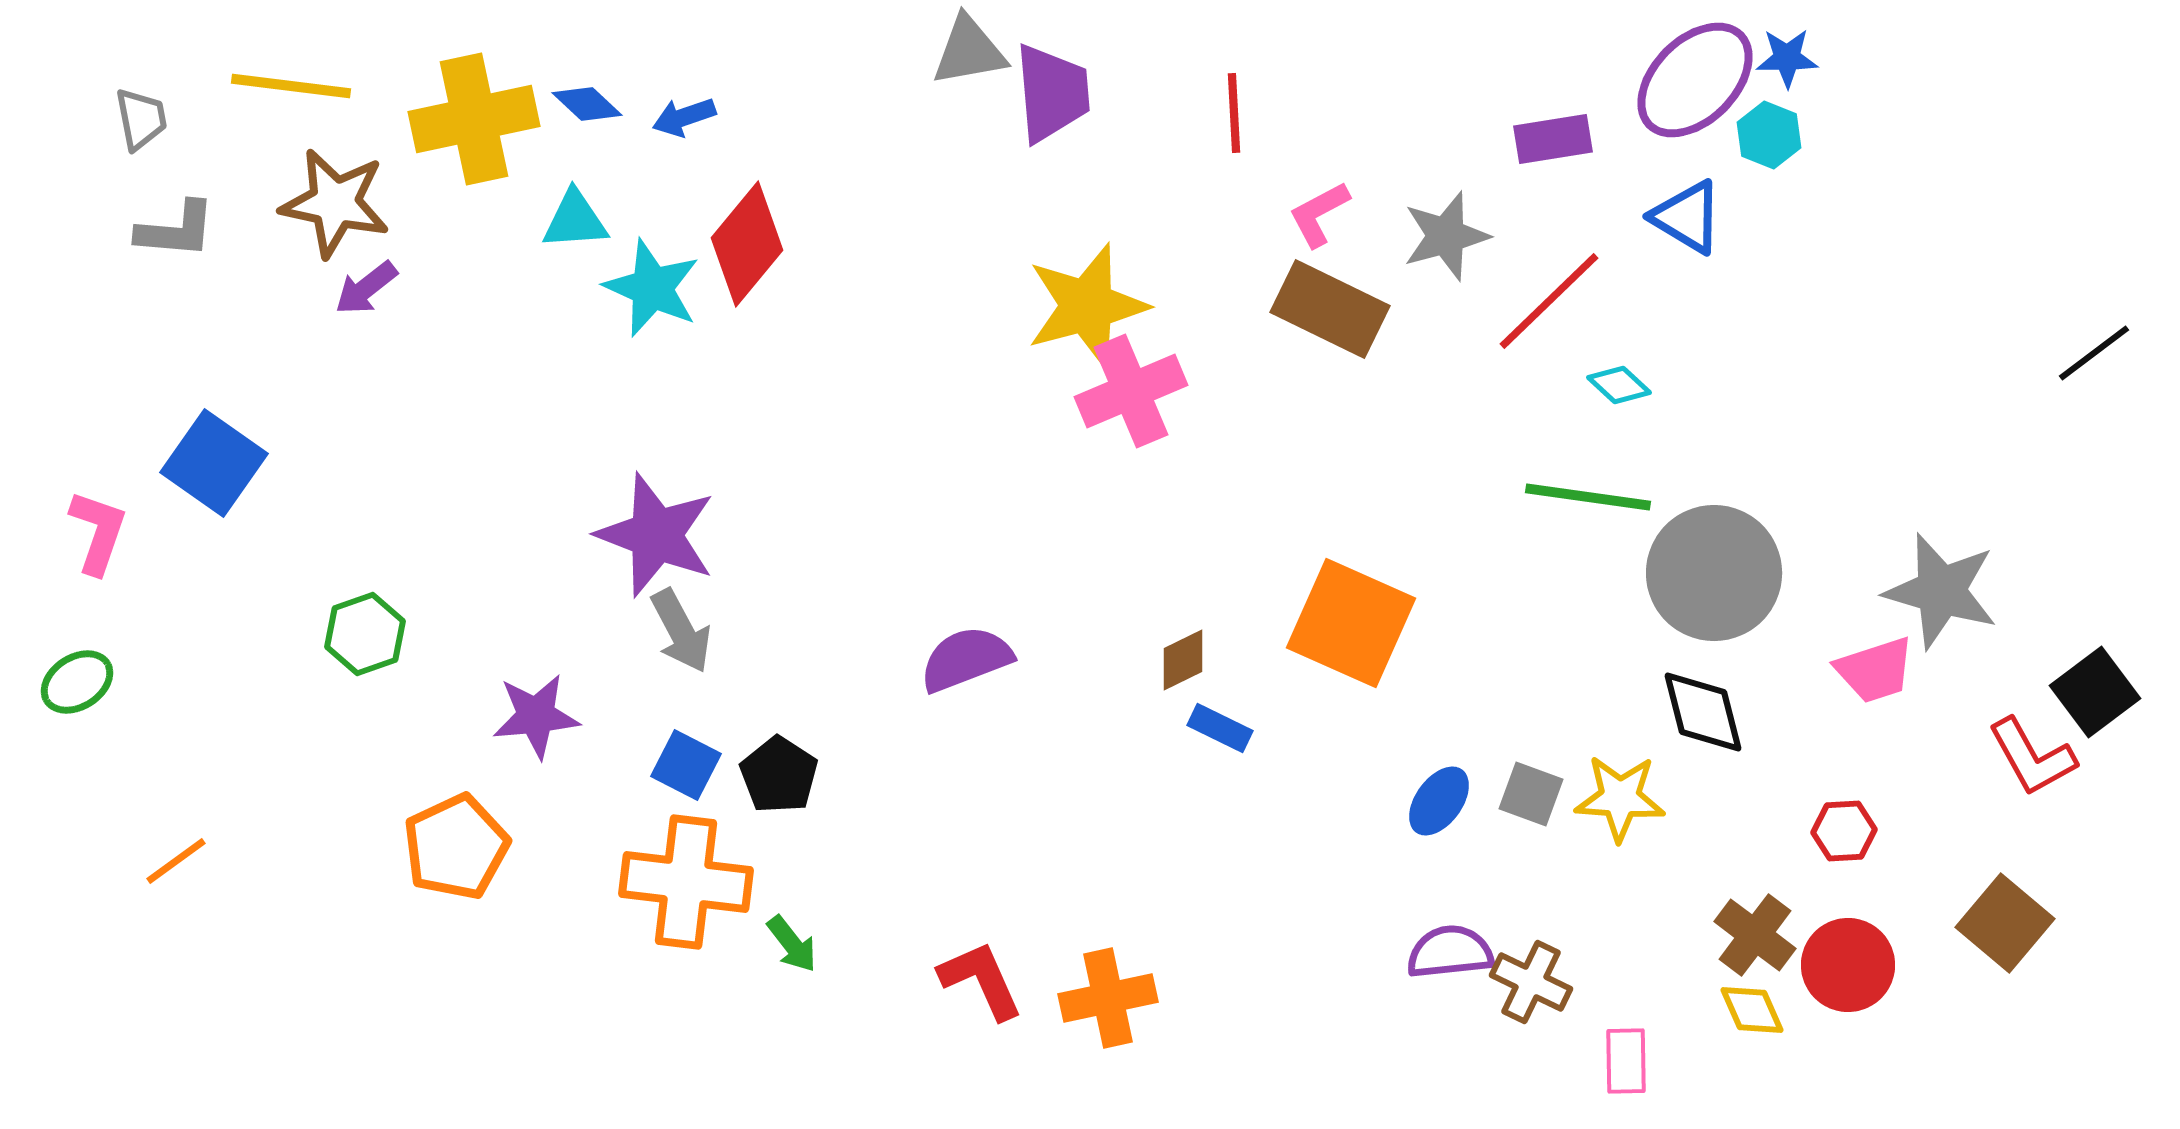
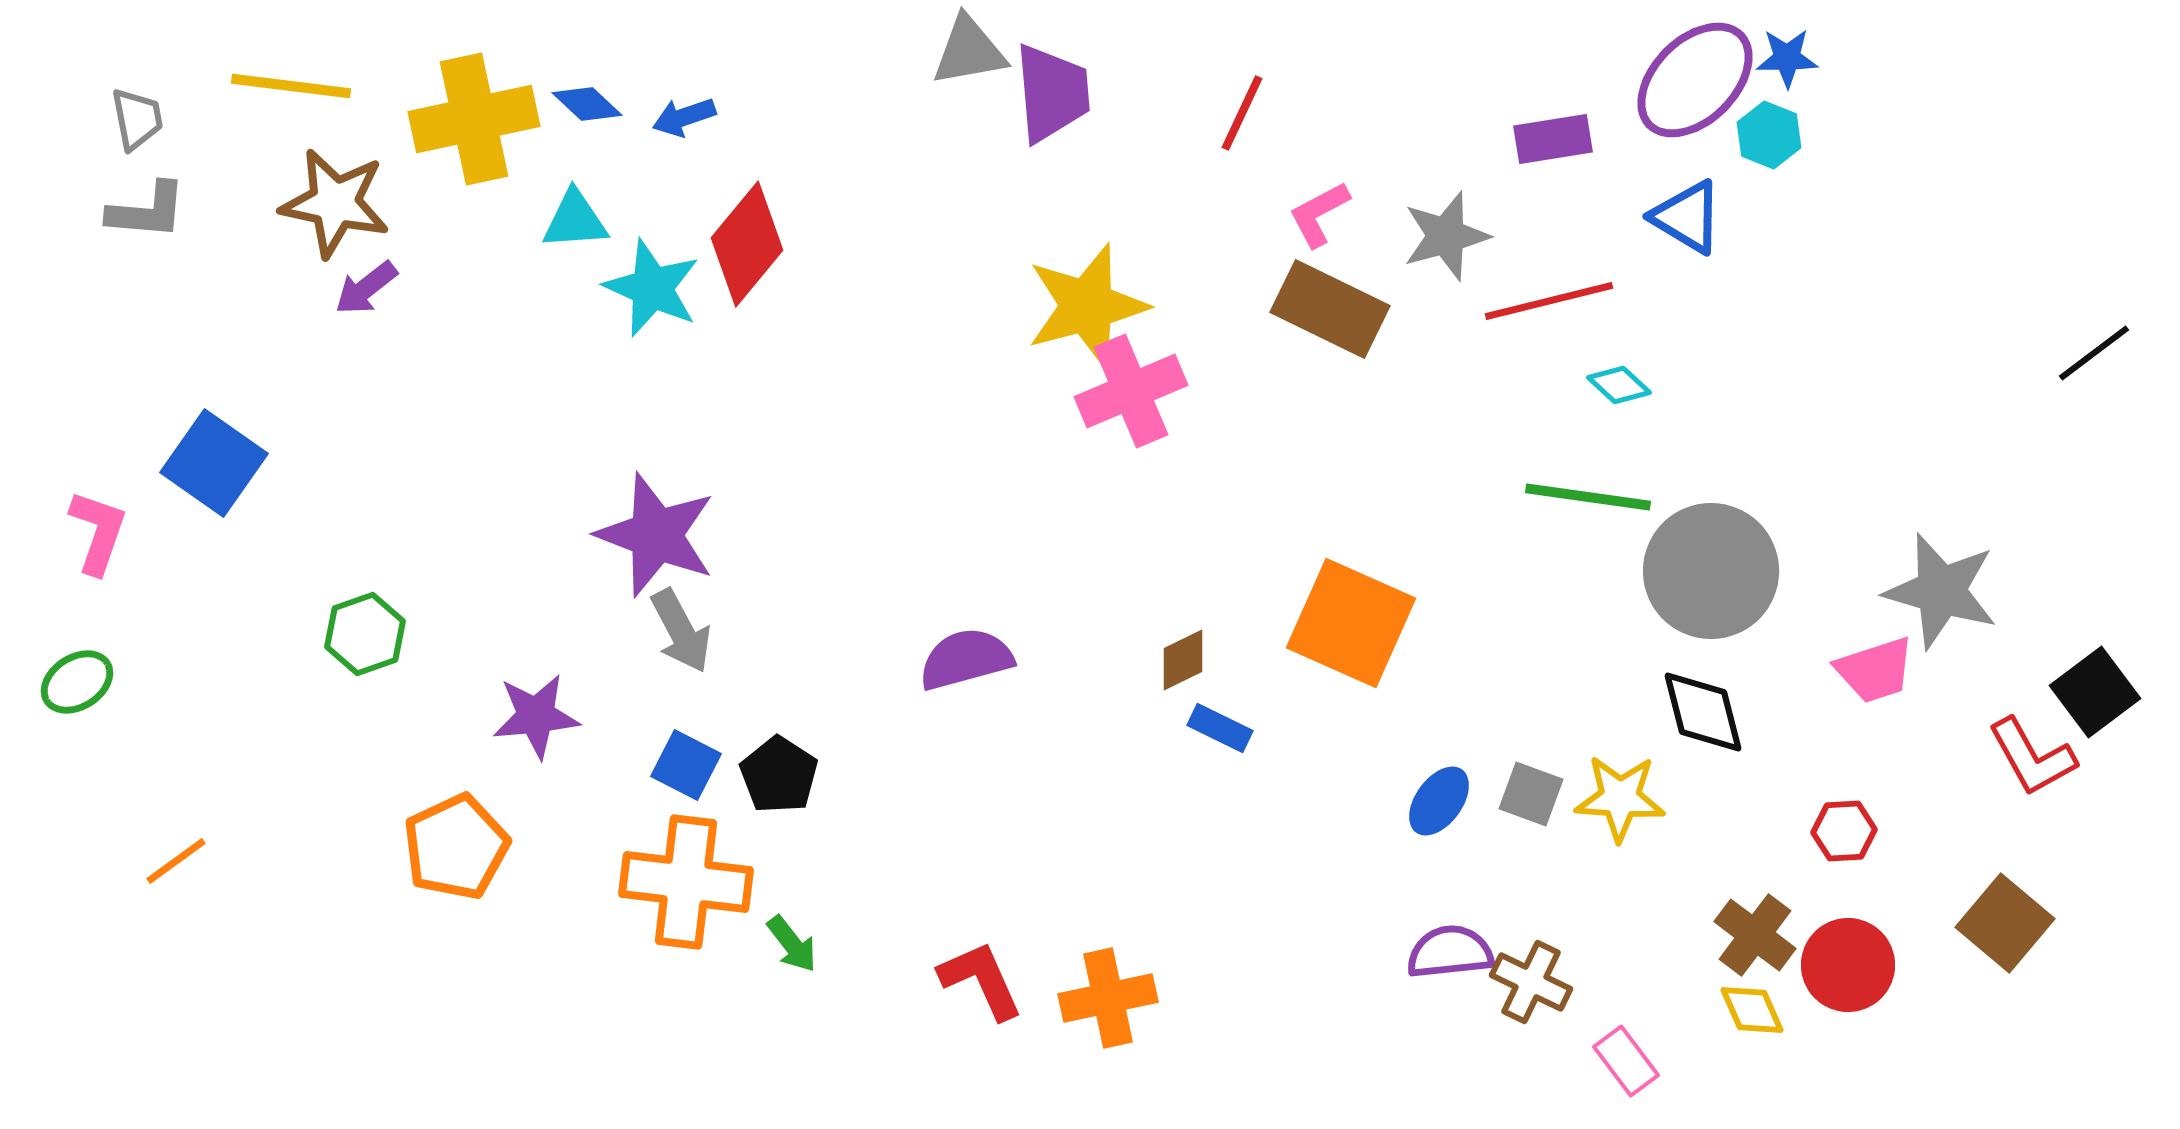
red line at (1234, 113): moved 8 px right; rotated 28 degrees clockwise
gray trapezoid at (141, 119): moved 4 px left
gray L-shape at (176, 230): moved 29 px left, 19 px up
red line at (1549, 301): rotated 30 degrees clockwise
gray circle at (1714, 573): moved 3 px left, 2 px up
purple semicircle at (966, 659): rotated 6 degrees clockwise
pink rectangle at (1626, 1061): rotated 36 degrees counterclockwise
